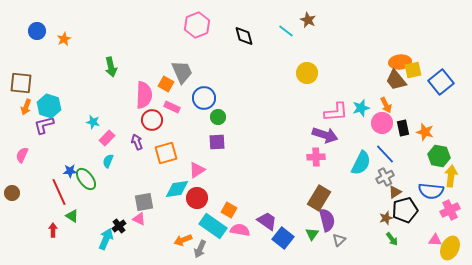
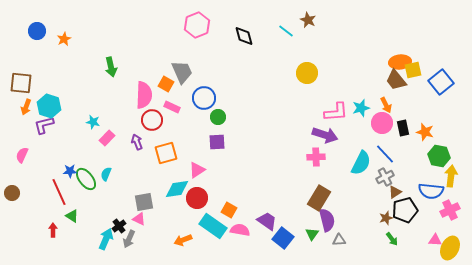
cyan semicircle at (108, 161): moved 2 px left, 13 px down
gray triangle at (339, 240): rotated 40 degrees clockwise
gray arrow at (200, 249): moved 71 px left, 10 px up
